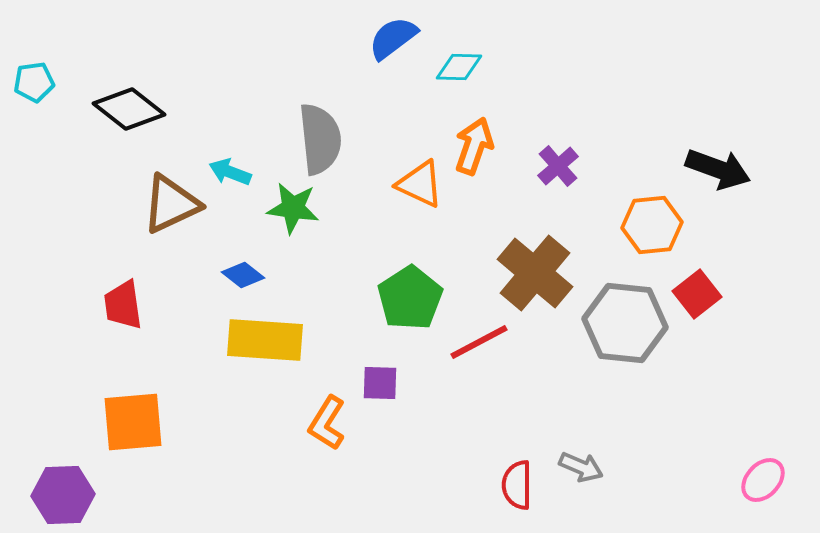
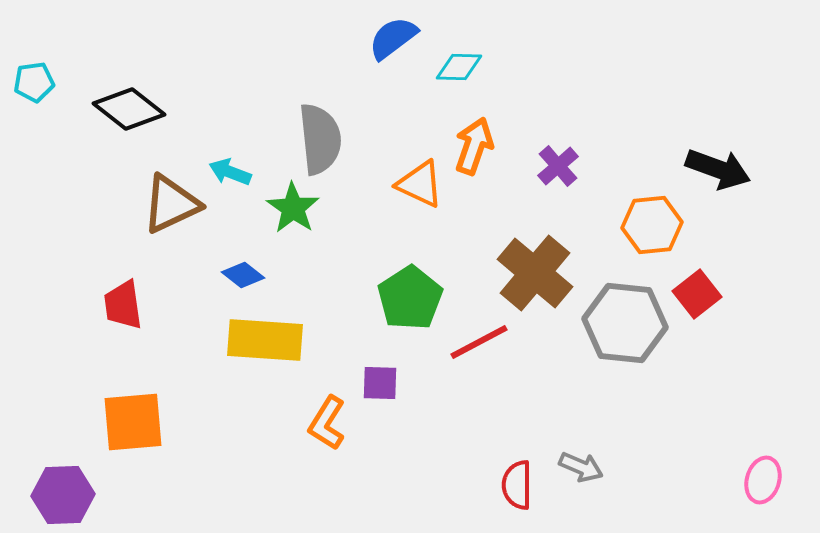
green star: rotated 26 degrees clockwise
pink ellipse: rotated 27 degrees counterclockwise
